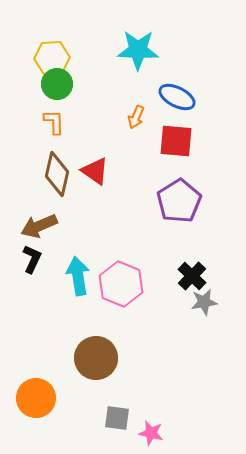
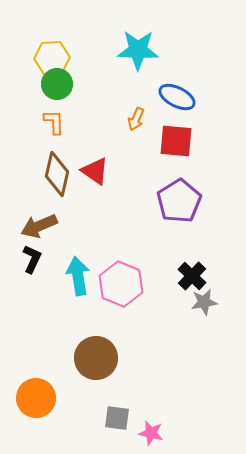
orange arrow: moved 2 px down
